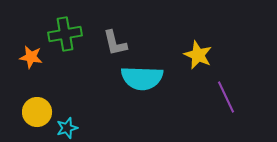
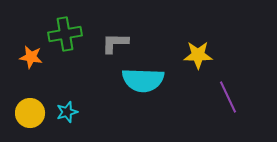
gray L-shape: rotated 104 degrees clockwise
yellow star: rotated 24 degrees counterclockwise
cyan semicircle: moved 1 px right, 2 px down
purple line: moved 2 px right
yellow circle: moved 7 px left, 1 px down
cyan star: moved 16 px up
